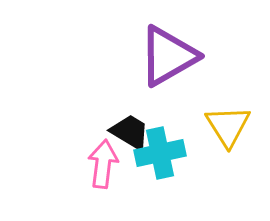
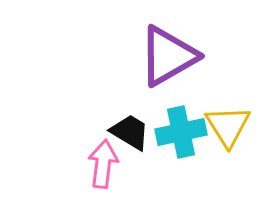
cyan cross: moved 21 px right, 21 px up
